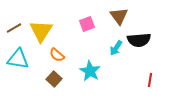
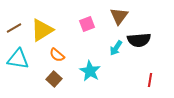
brown triangle: rotated 12 degrees clockwise
yellow triangle: moved 1 px right, 1 px up; rotated 25 degrees clockwise
